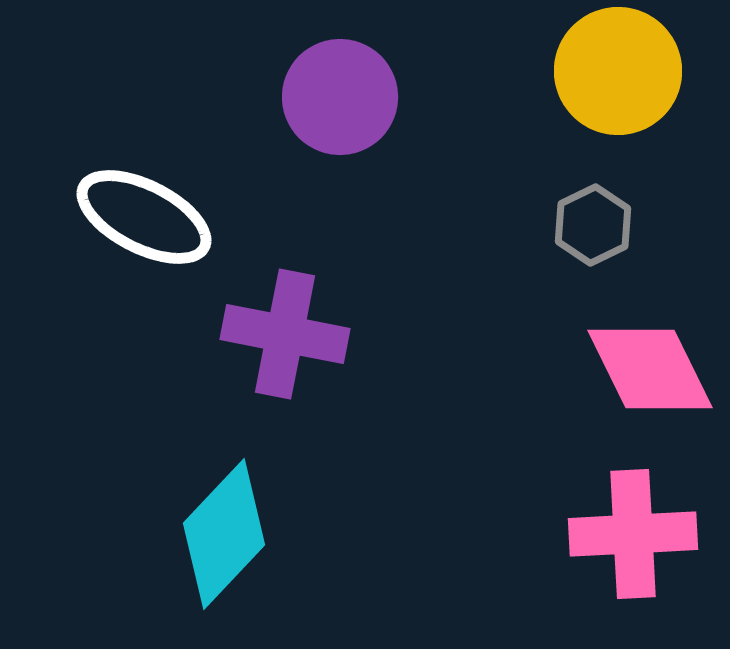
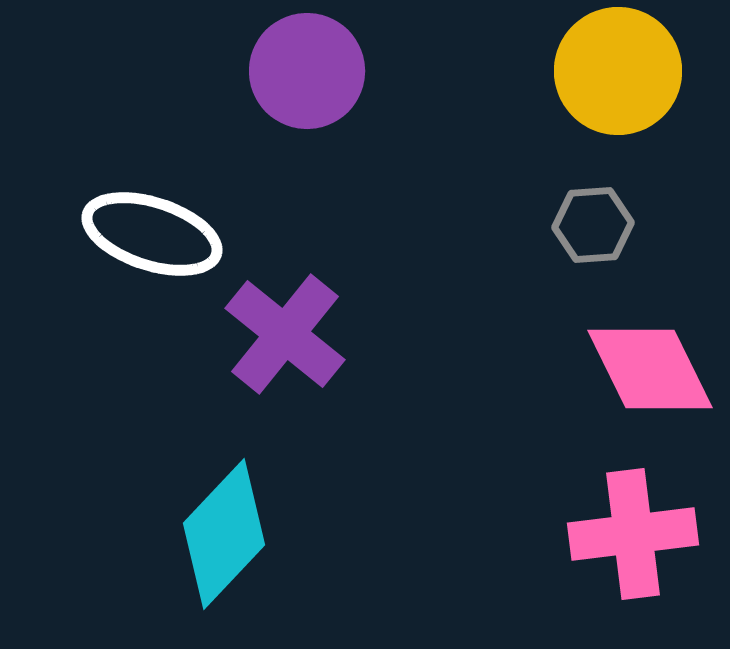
purple circle: moved 33 px left, 26 px up
white ellipse: moved 8 px right, 17 px down; rotated 9 degrees counterclockwise
gray hexagon: rotated 22 degrees clockwise
purple cross: rotated 28 degrees clockwise
pink cross: rotated 4 degrees counterclockwise
